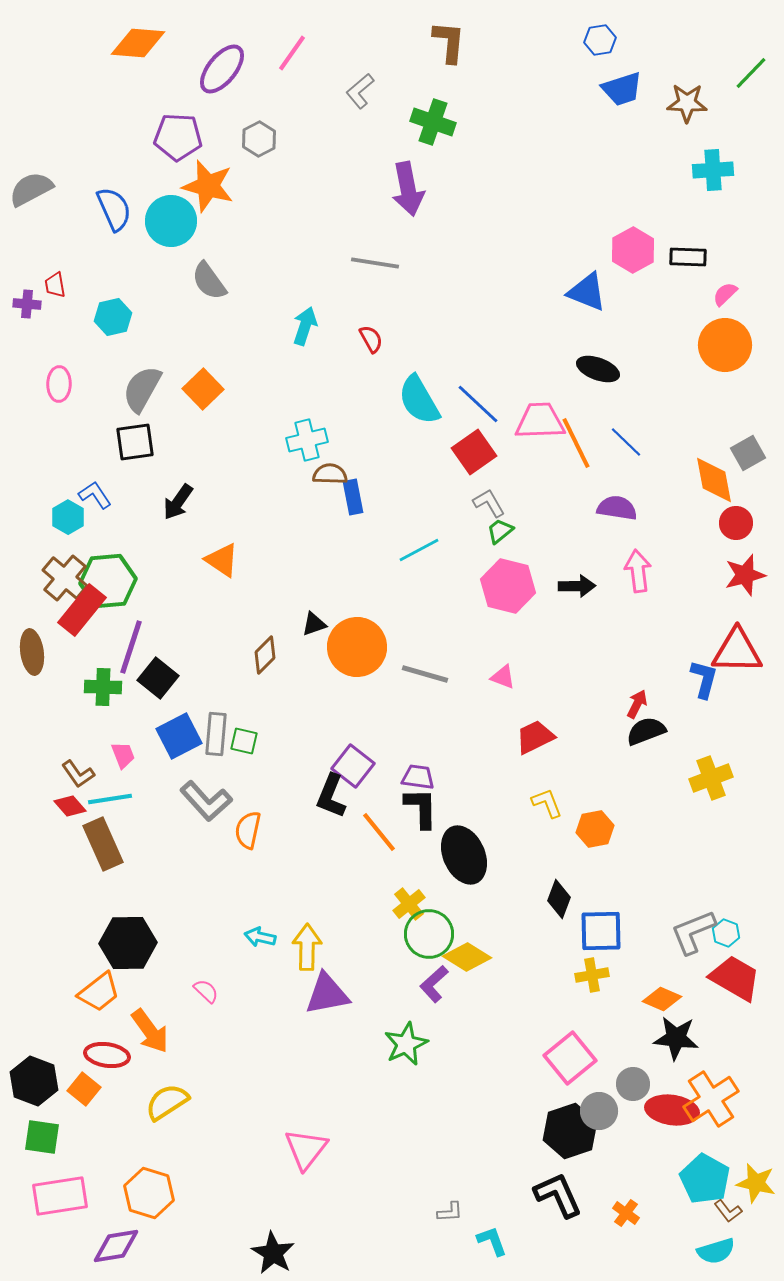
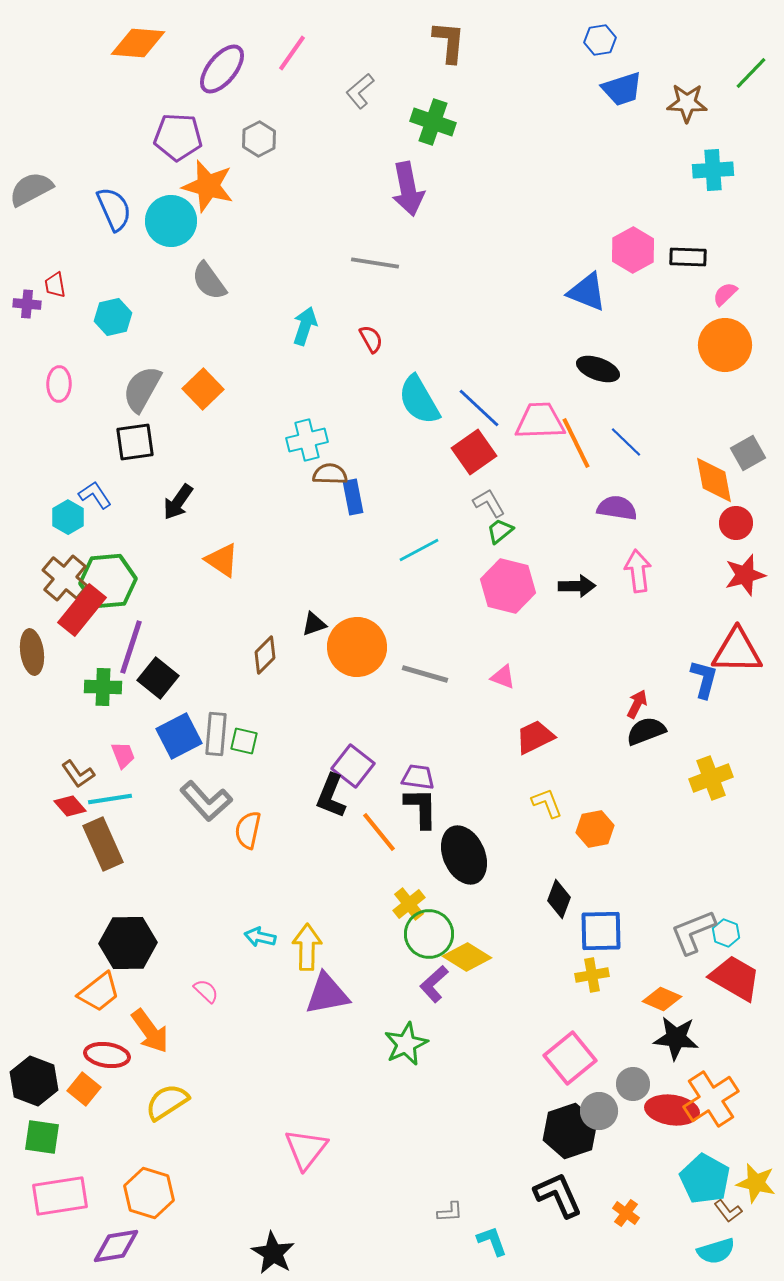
blue line at (478, 404): moved 1 px right, 4 px down
